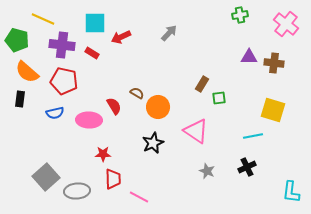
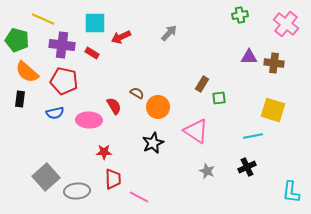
red star: moved 1 px right, 2 px up
